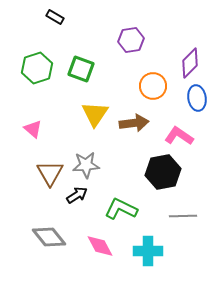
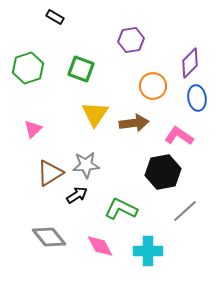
green hexagon: moved 9 px left
pink triangle: rotated 36 degrees clockwise
brown triangle: rotated 28 degrees clockwise
gray line: moved 2 px right, 5 px up; rotated 40 degrees counterclockwise
